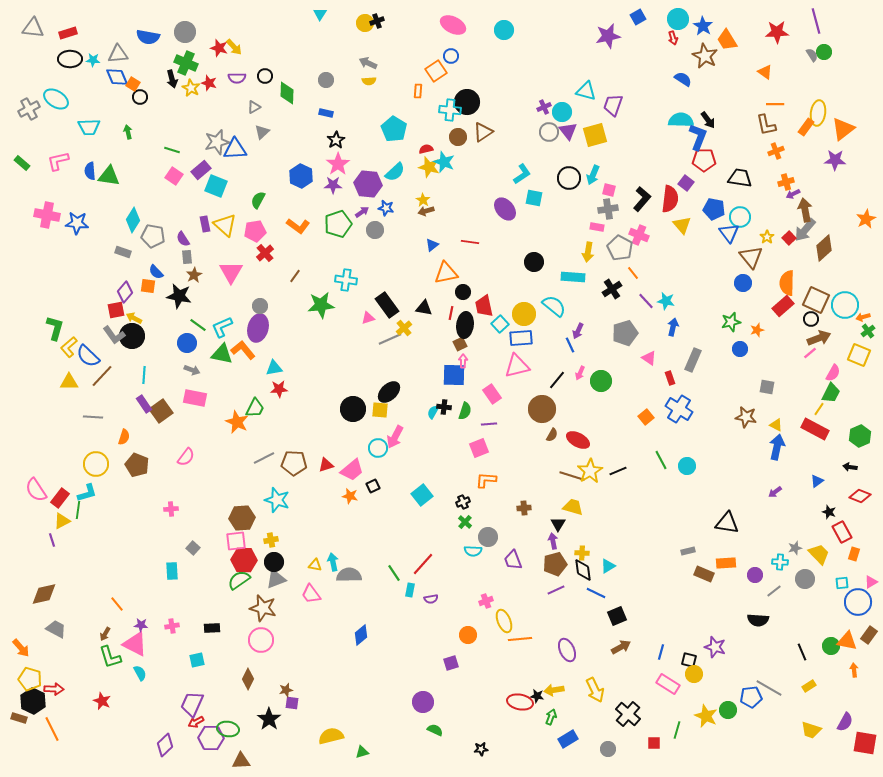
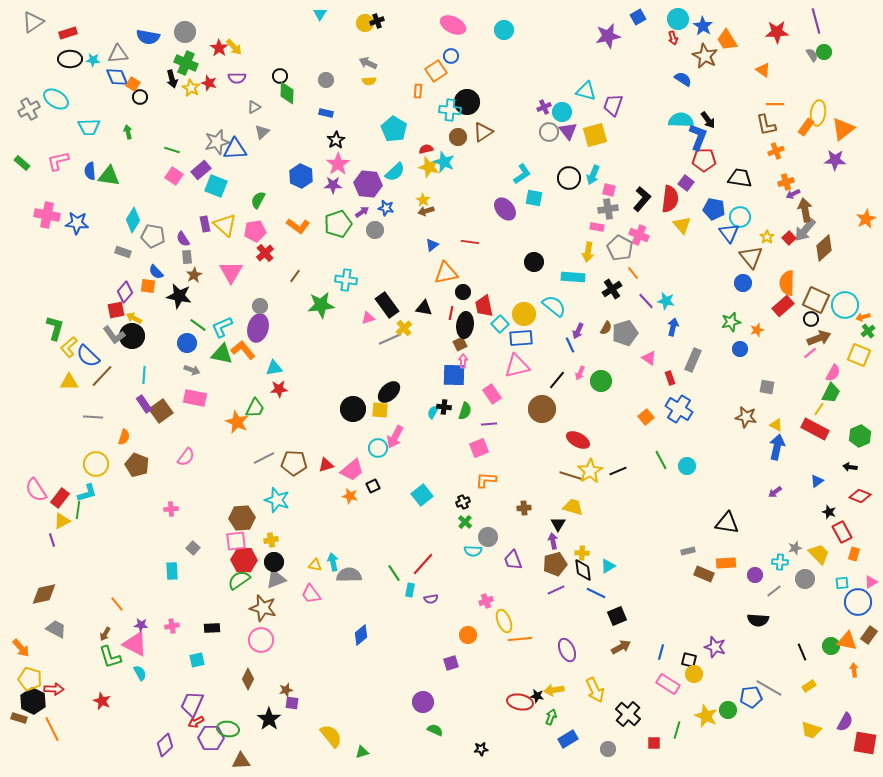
gray triangle at (33, 28): moved 6 px up; rotated 40 degrees counterclockwise
red star at (219, 48): rotated 18 degrees clockwise
orange triangle at (765, 72): moved 2 px left, 2 px up
black circle at (265, 76): moved 15 px right
brown semicircle at (552, 435): moved 54 px right, 107 px up
yellow semicircle at (331, 736): rotated 65 degrees clockwise
